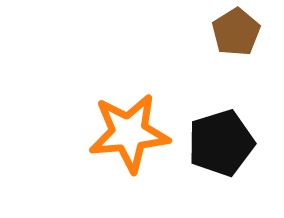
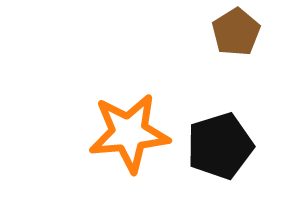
black pentagon: moved 1 px left, 3 px down
